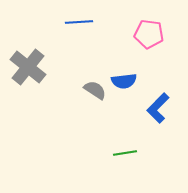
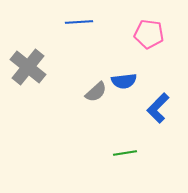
gray semicircle: moved 1 px right, 2 px down; rotated 105 degrees clockwise
